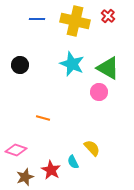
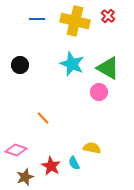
orange line: rotated 32 degrees clockwise
yellow semicircle: rotated 36 degrees counterclockwise
cyan semicircle: moved 1 px right, 1 px down
red star: moved 4 px up
